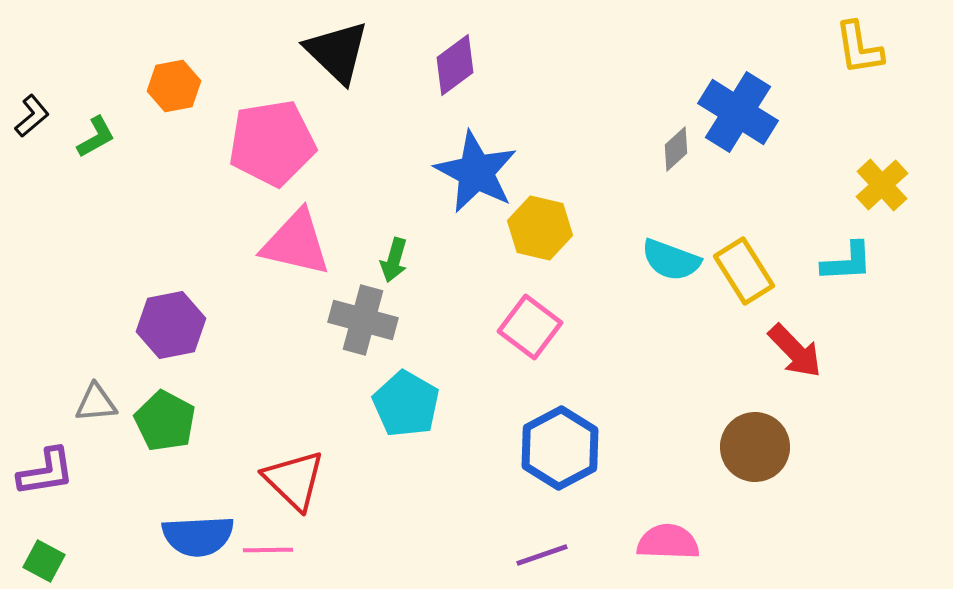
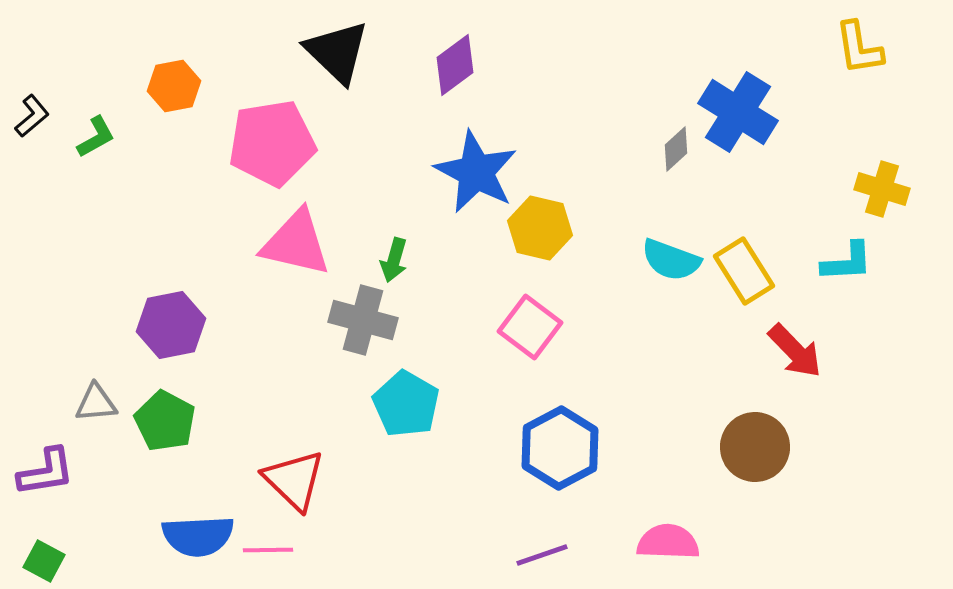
yellow cross: moved 4 px down; rotated 30 degrees counterclockwise
